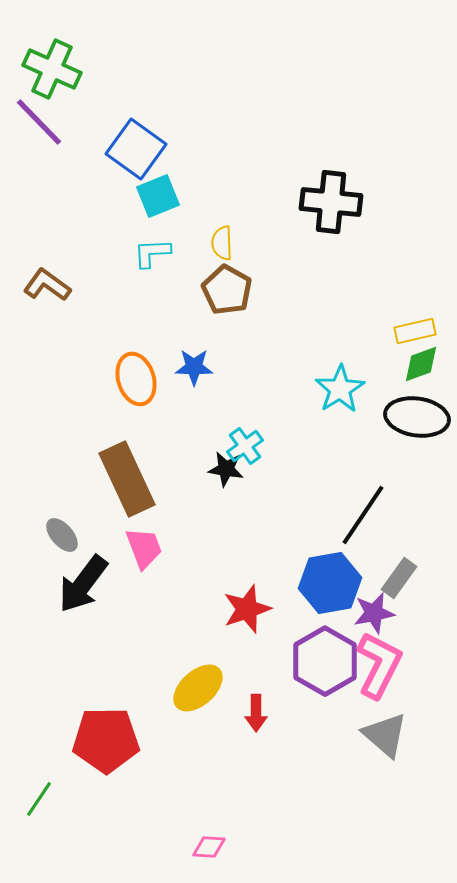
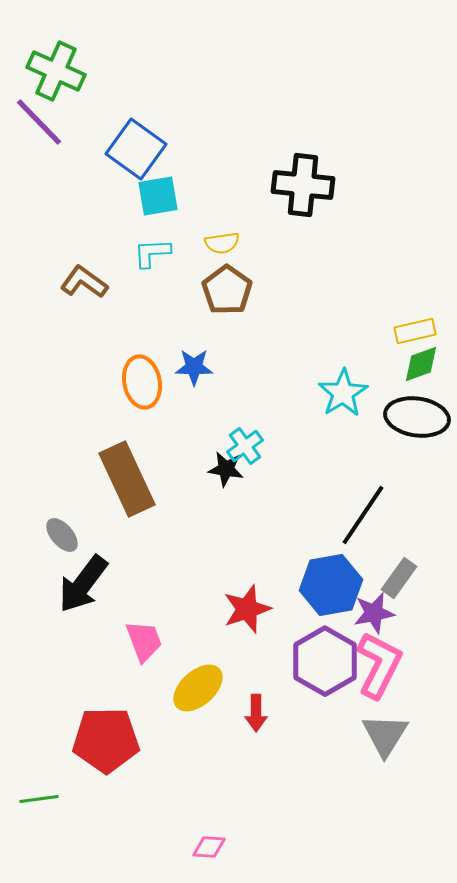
green cross: moved 4 px right, 2 px down
cyan square: rotated 12 degrees clockwise
black cross: moved 28 px left, 17 px up
yellow semicircle: rotated 96 degrees counterclockwise
brown L-shape: moved 37 px right, 3 px up
brown pentagon: rotated 6 degrees clockwise
orange ellipse: moved 6 px right, 3 px down; rotated 6 degrees clockwise
cyan star: moved 3 px right, 4 px down
pink trapezoid: moved 93 px down
blue hexagon: moved 1 px right, 2 px down
gray triangle: rotated 21 degrees clockwise
green line: rotated 48 degrees clockwise
